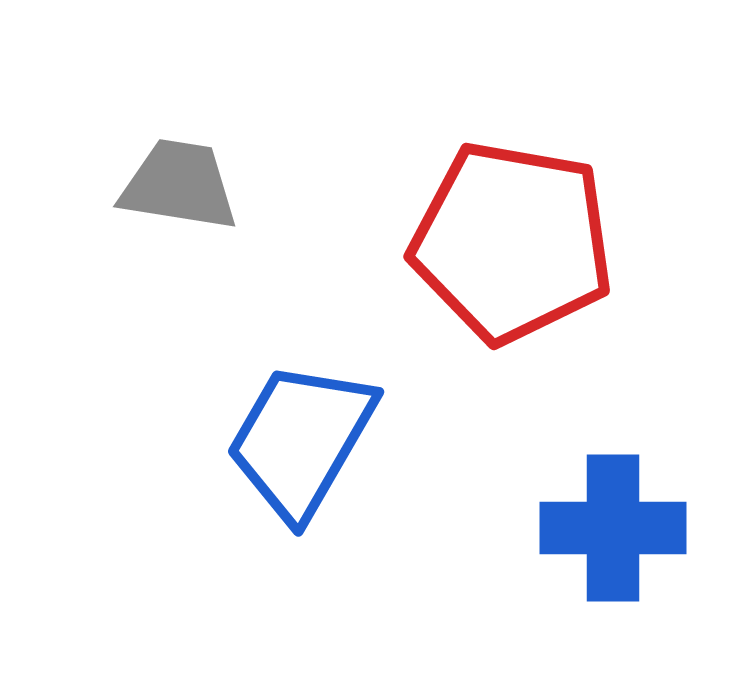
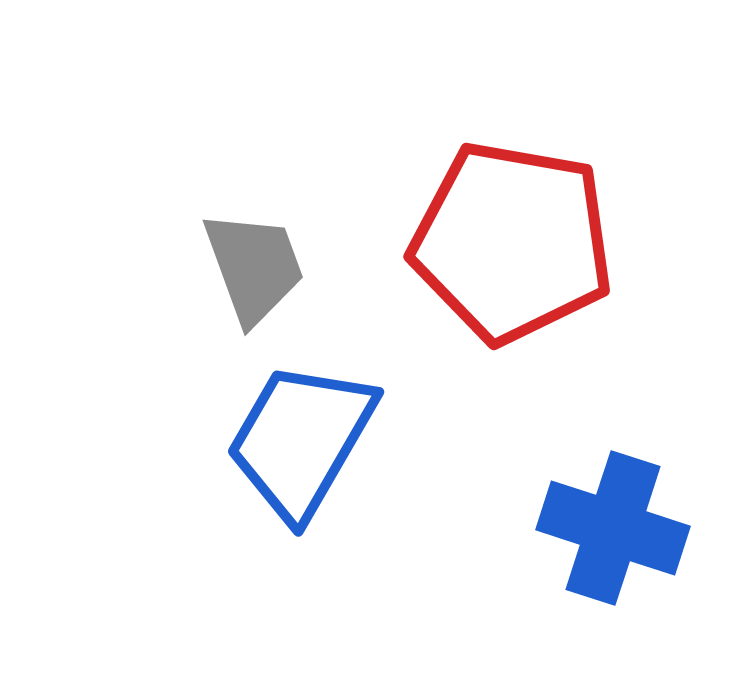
gray trapezoid: moved 75 px right, 82 px down; rotated 61 degrees clockwise
blue cross: rotated 18 degrees clockwise
